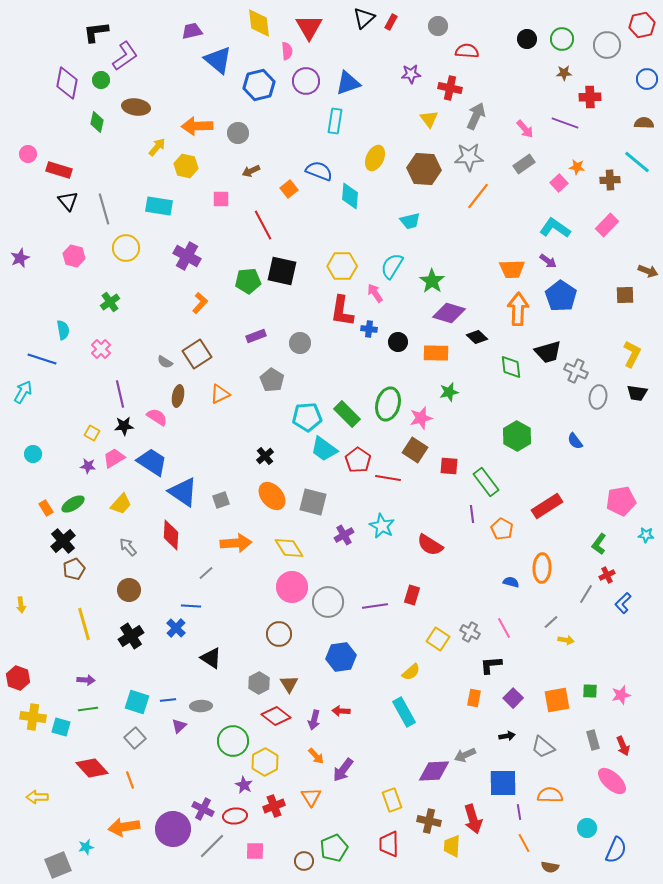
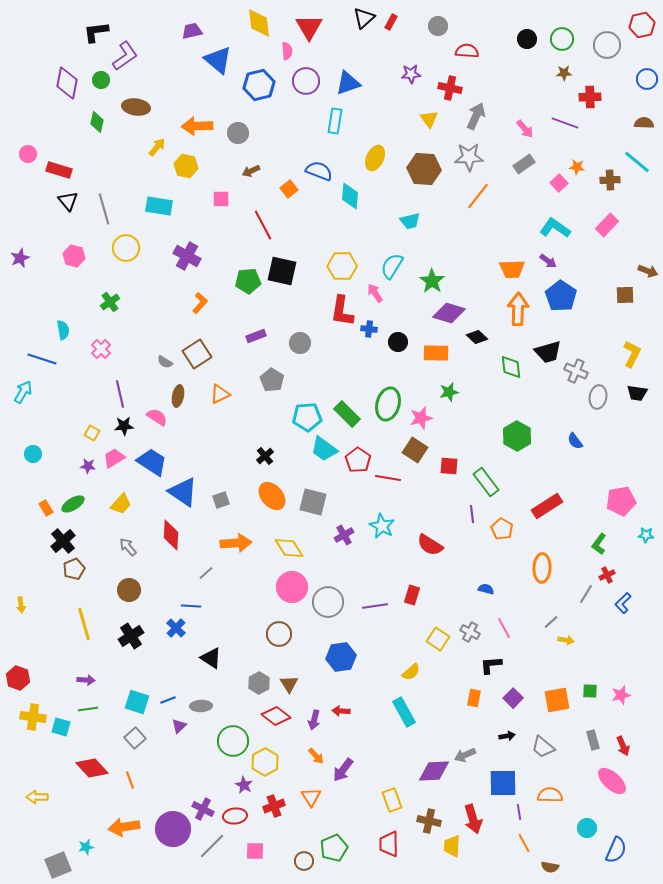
blue semicircle at (511, 582): moved 25 px left, 7 px down
blue line at (168, 700): rotated 14 degrees counterclockwise
